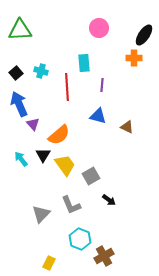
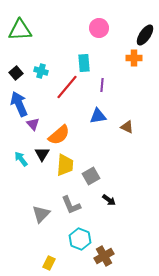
black ellipse: moved 1 px right
red line: rotated 44 degrees clockwise
blue triangle: rotated 24 degrees counterclockwise
black triangle: moved 1 px left, 1 px up
yellow trapezoid: rotated 40 degrees clockwise
